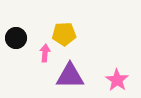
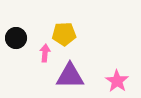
pink star: moved 1 px down
